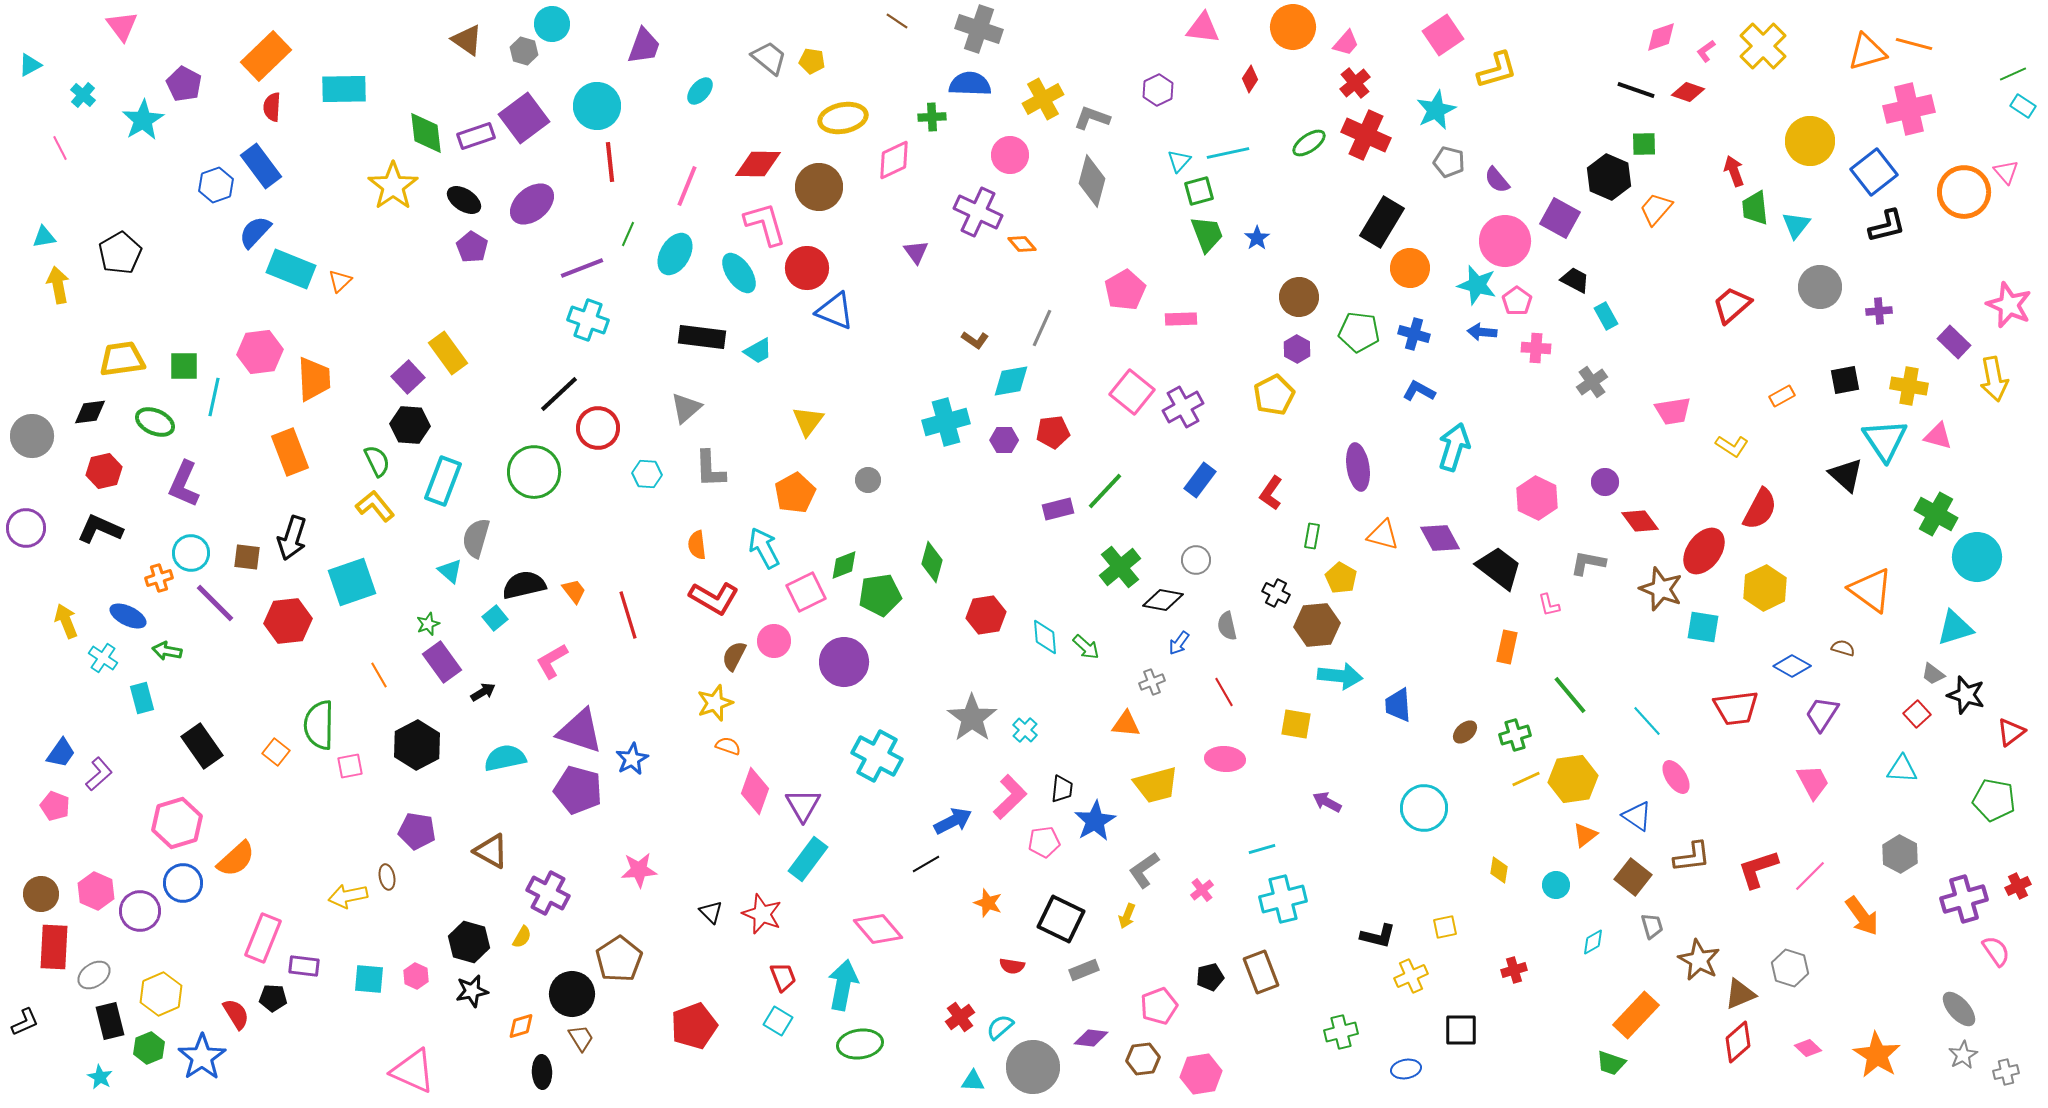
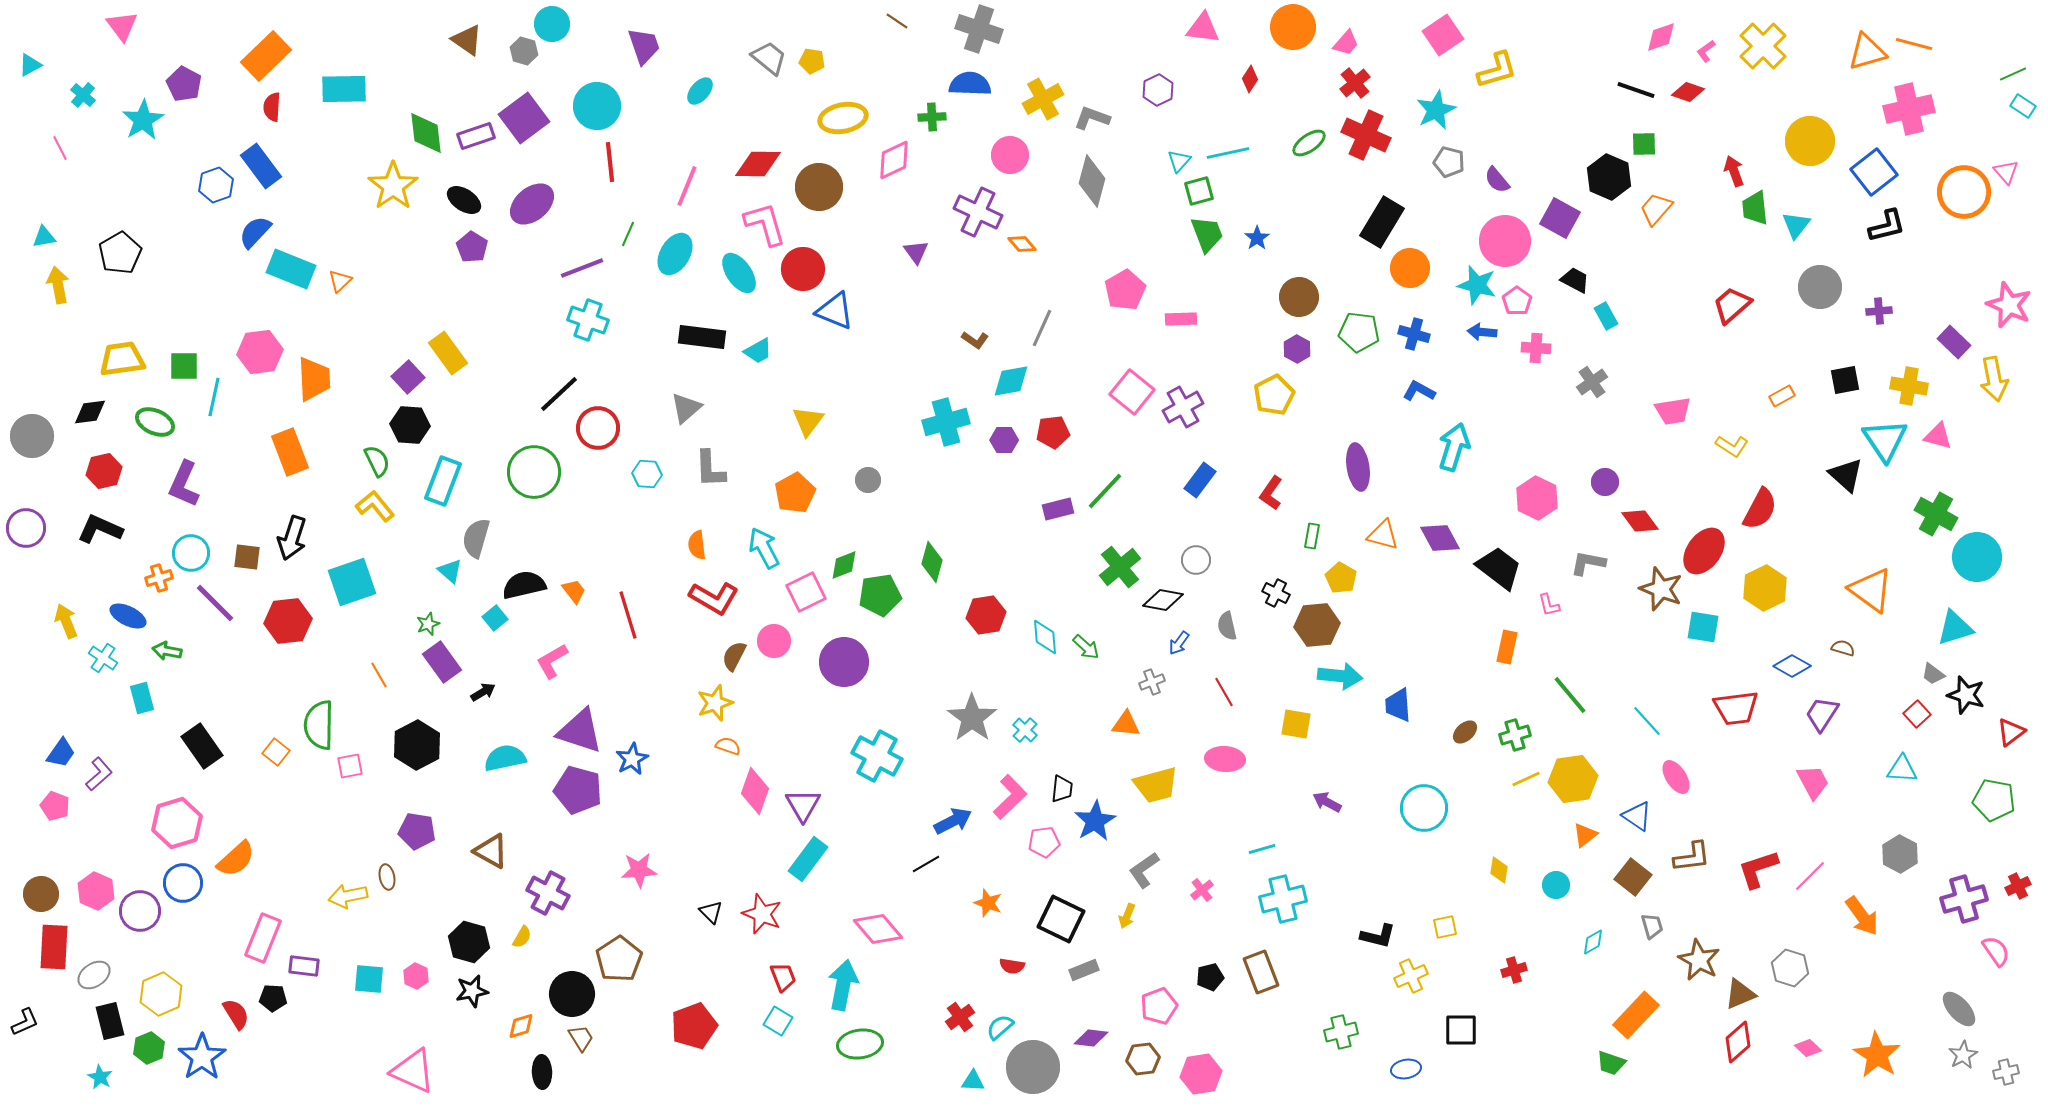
purple trapezoid at (644, 46): rotated 39 degrees counterclockwise
red circle at (807, 268): moved 4 px left, 1 px down
